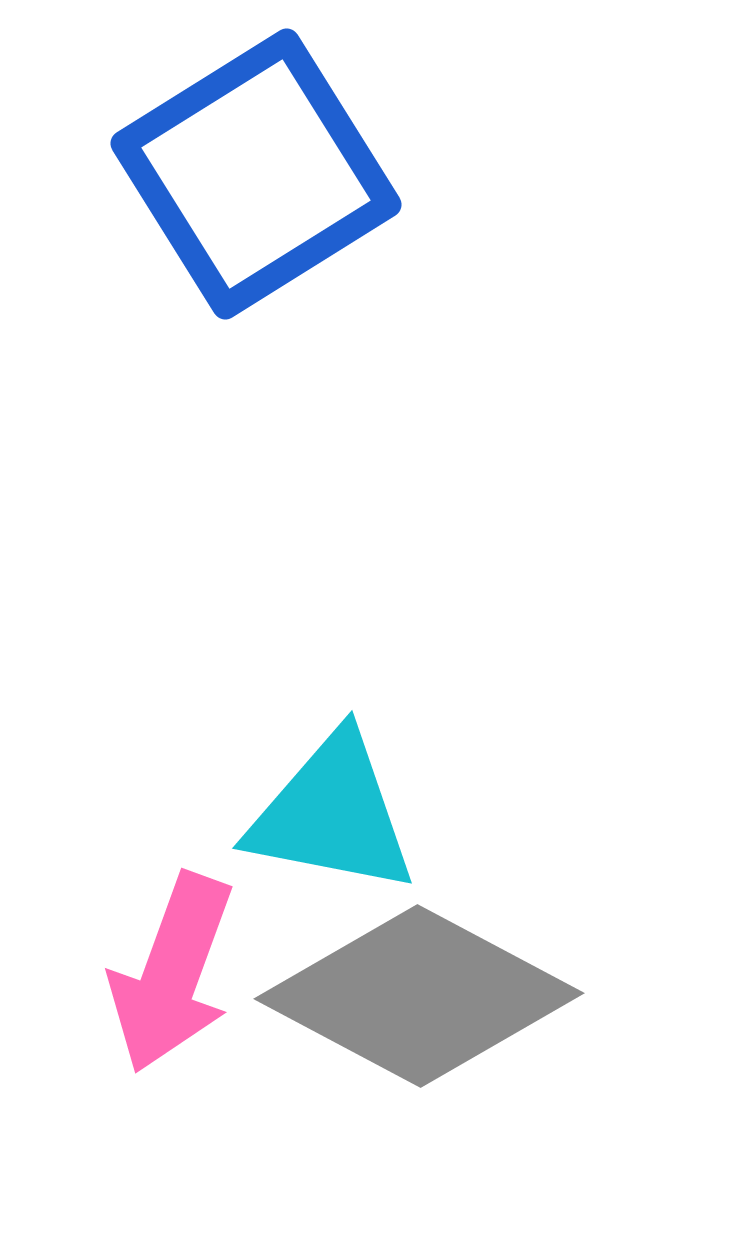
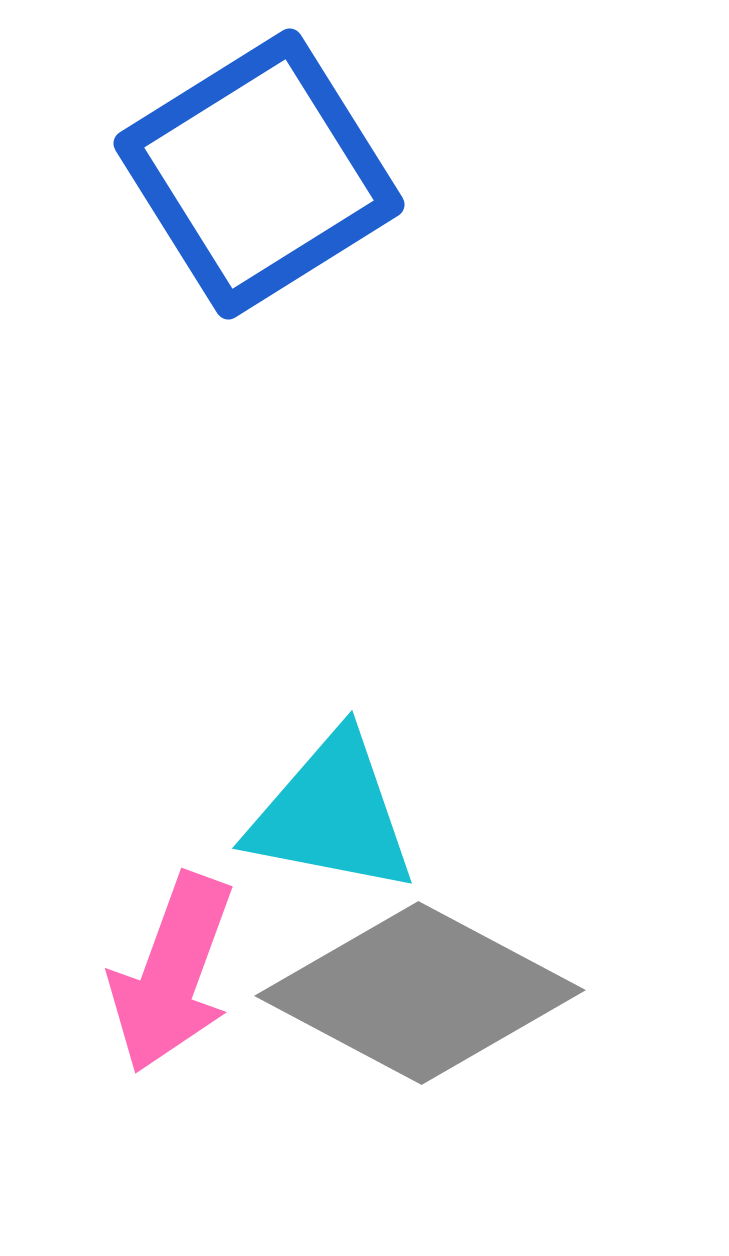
blue square: moved 3 px right
gray diamond: moved 1 px right, 3 px up
